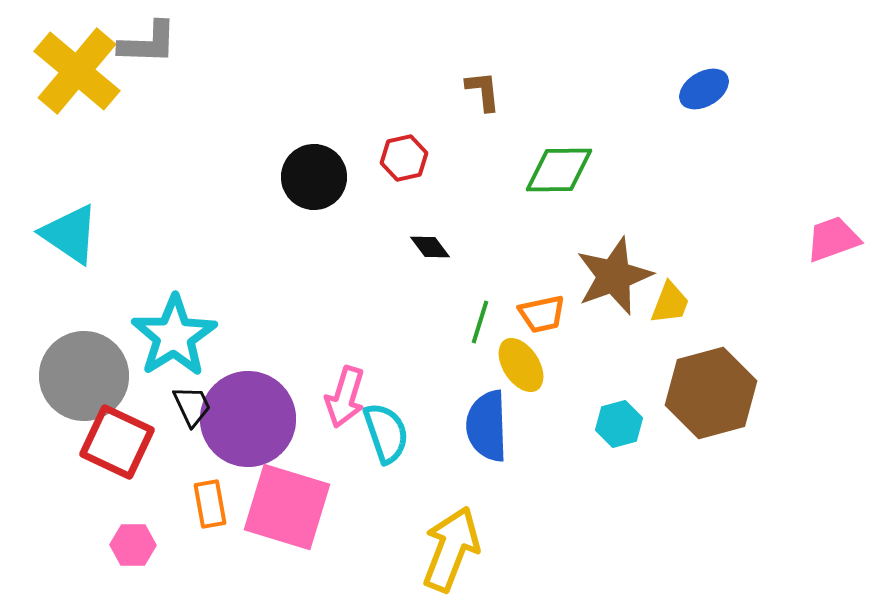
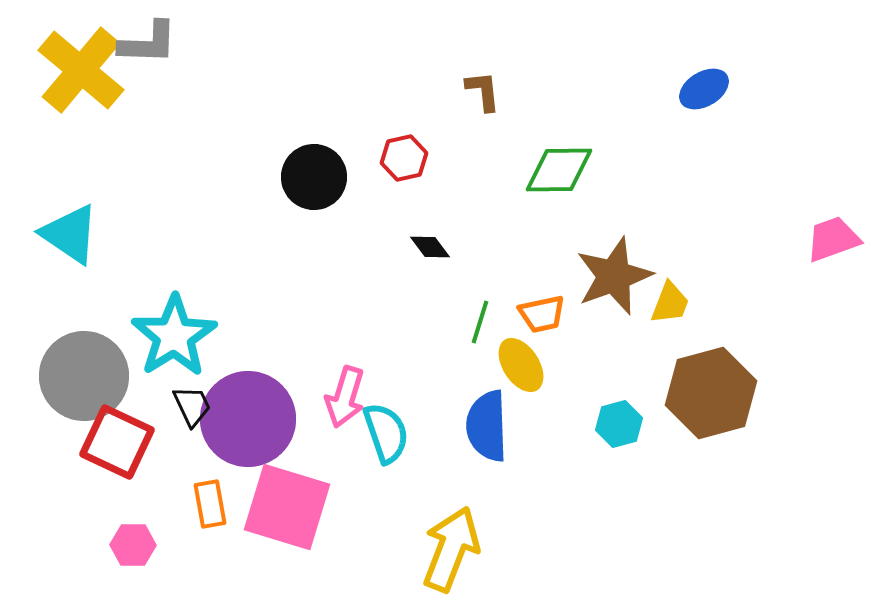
yellow cross: moved 4 px right, 1 px up
